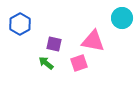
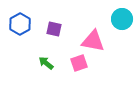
cyan circle: moved 1 px down
purple square: moved 15 px up
